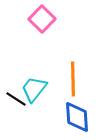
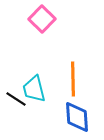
cyan trapezoid: rotated 52 degrees counterclockwise
